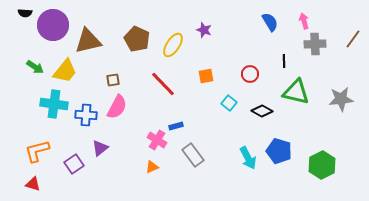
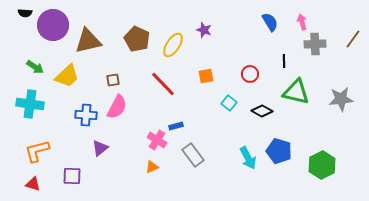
pink arrow: moved 2 px left, 1 px down
yellow trapezoid: moved 2 px right, 5 px down; rotated 8 degrees clockwise
cyan cross: moved 24 px left
purple square: moved 2 px left, 12 px down; rotated 36 degrees clockwise
